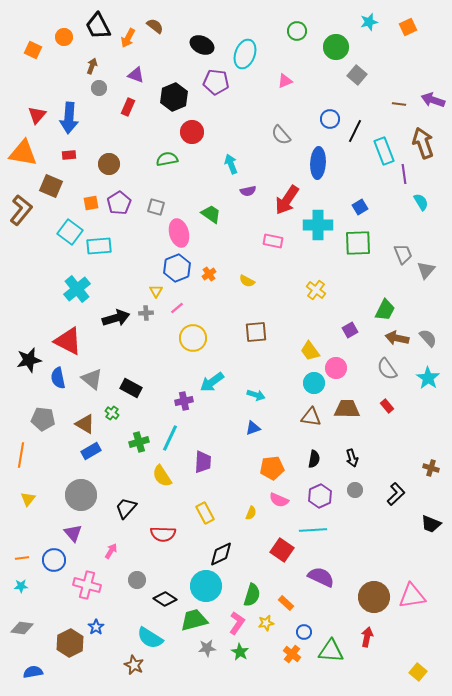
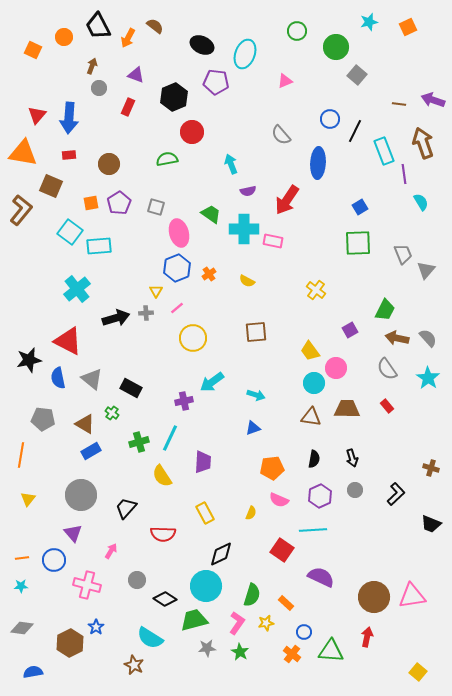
cyan cross at (318, 225): moved 74 px left, 4 px down
